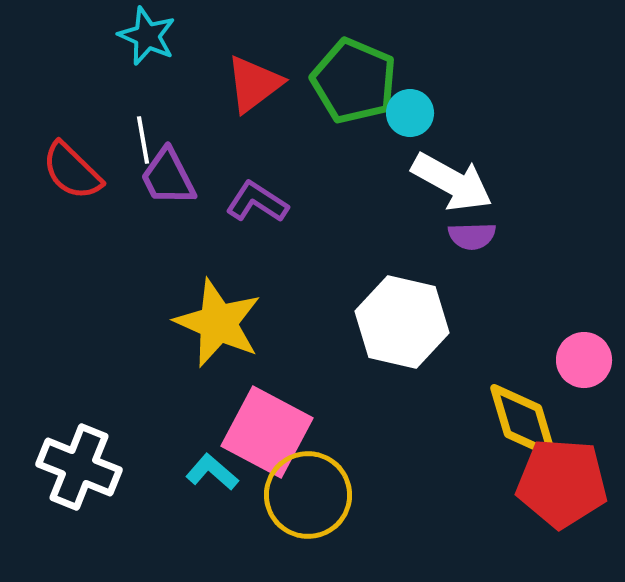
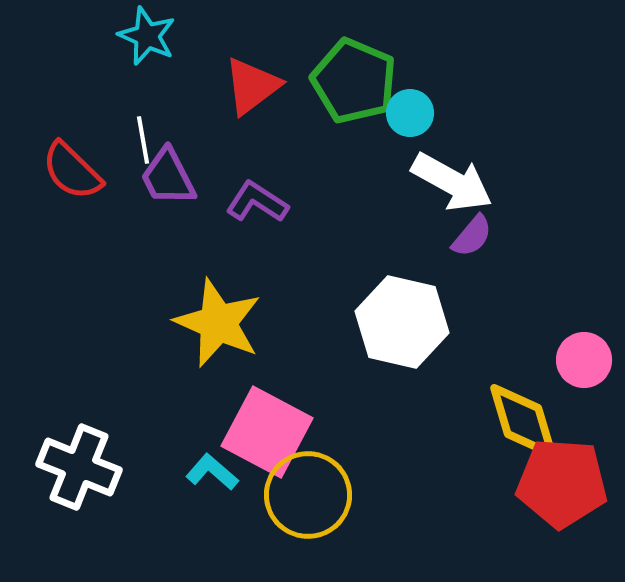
red triangle: moved 2 px left, 2 px down
purple semicircle: rotated 48 degrees counterclockwise
